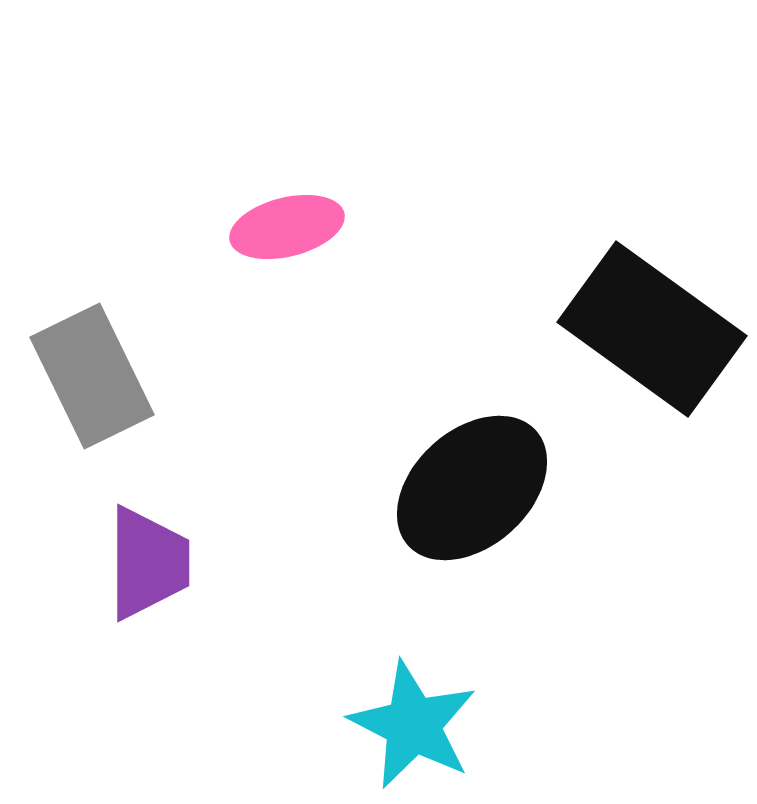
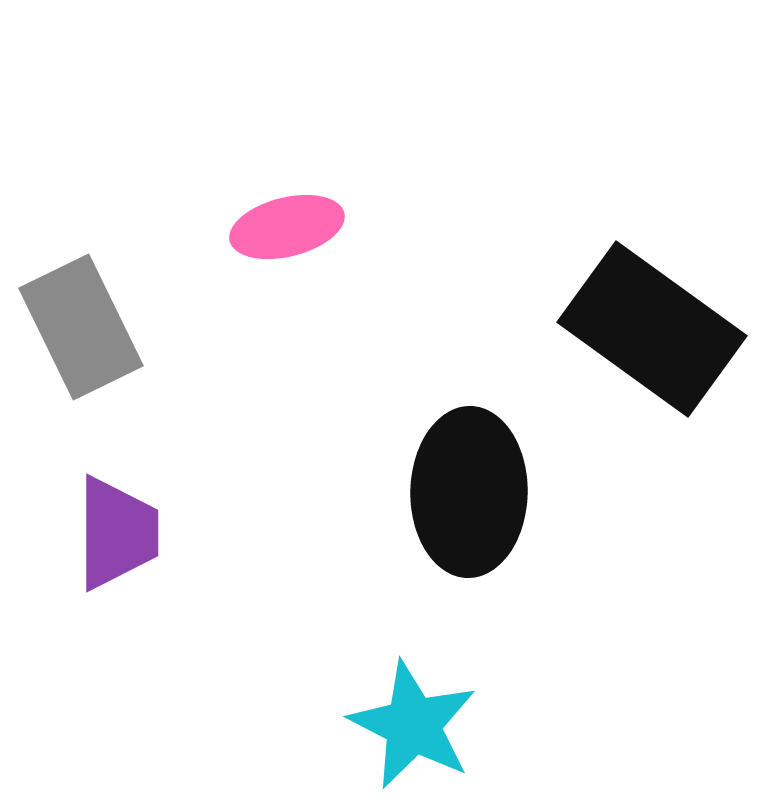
gray rectangle: moved 11 px left, 49 px up
black ellipse: moved 3 px left, 4 px down; rotated 47 degrees counterclockwise
purple trapezoid: moved 31 px left, 30 px up
